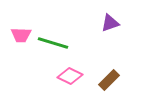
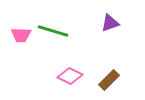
green line: moved 12 px up
